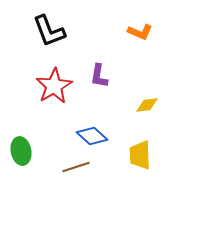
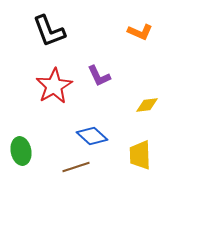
purple L-shape: rotated 35 degrees counterclockwise
